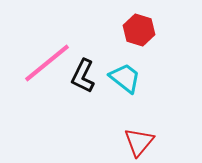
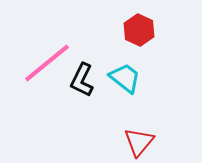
red hexagon: rotated 8 degrees clockwise
black L-shape: moved 1 px left, 4 px down
